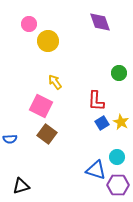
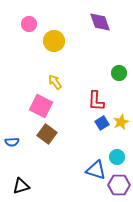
yellow circle: moved 6 px right
yellow star: rotated 21 degrees clockwise
blue semicircle: moved 2 px right, 3 px down
purple hexagon: moved 1 px right
